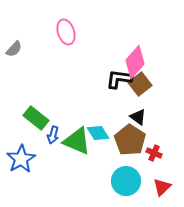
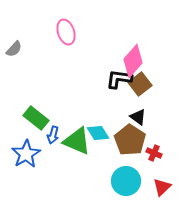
pink diamond: moved 2 px left, 1 px up
blue star: moved 5 px right, 5 px up
